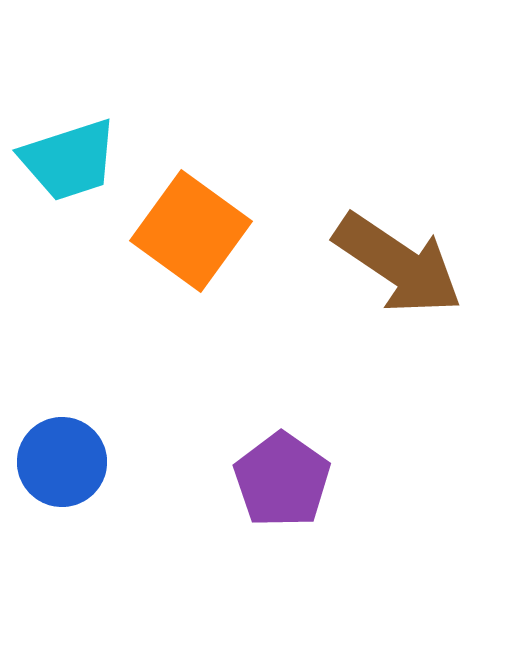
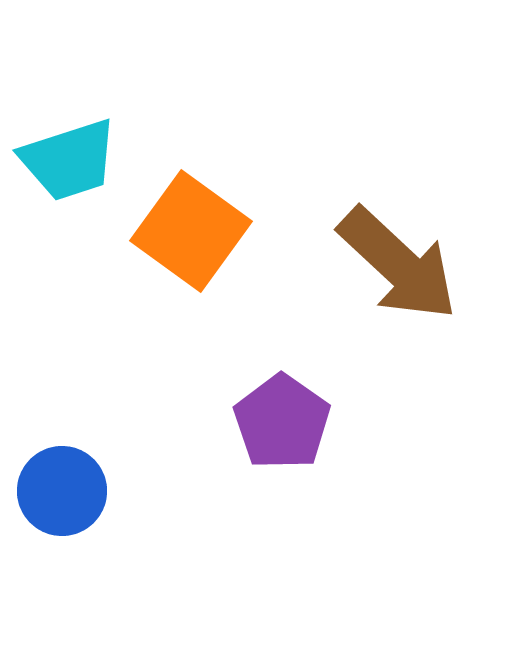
brown arrow: rotated 9 degrees clockwise
blue circle: moved 29 px down
purple pentagon: moved 58 px up
